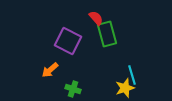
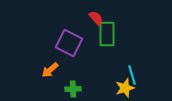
green rectangle: rotated 15 degrees clockwise
purple square: moved 1 px right, 2 px down
green cross: rotated 21 degrees counterclockwise
